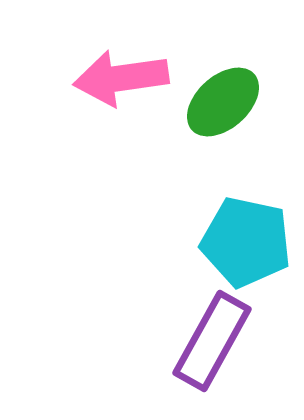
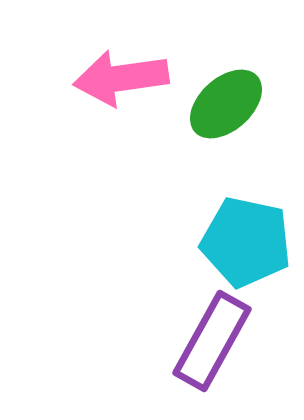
green ellipse: moved 3 px right, 2 px down
